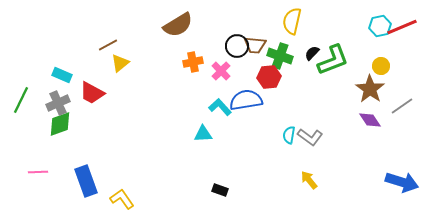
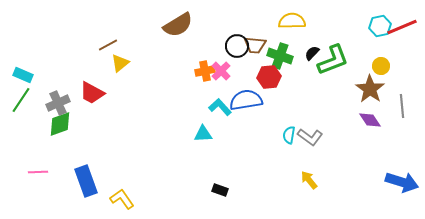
yellow semicircle: rotated 76 degrees clockwise
orange cross: moved 12 px right, 9 px down
cyan rectangle: moved 39 px left
green line: rotated 8 degrees clockwise
gray line: rotated 60 degrees counterclockwise
